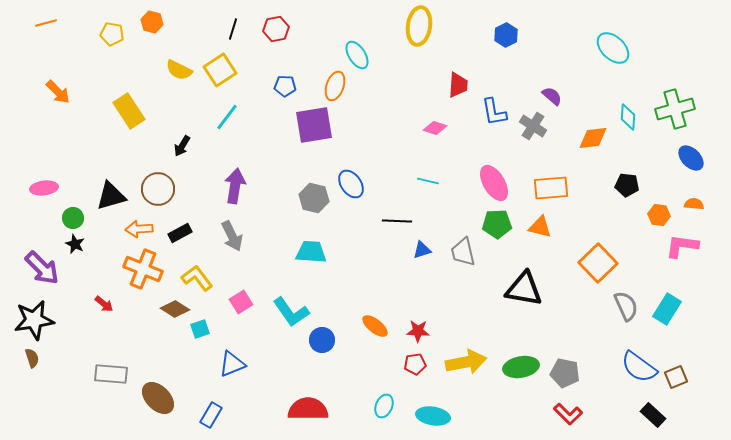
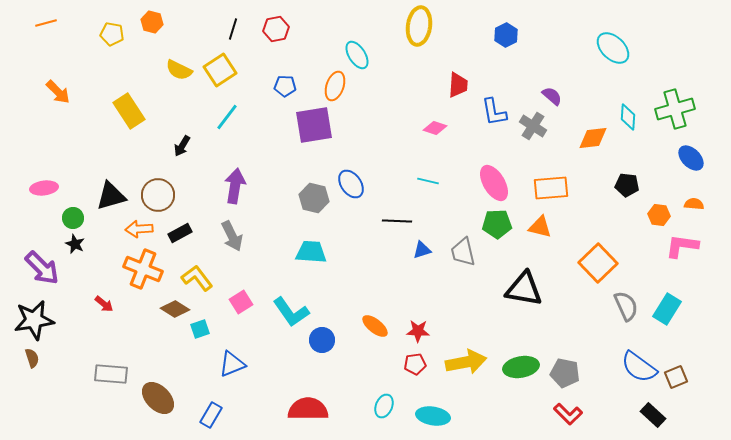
brown circle at (158, 189): moved 6 px down
